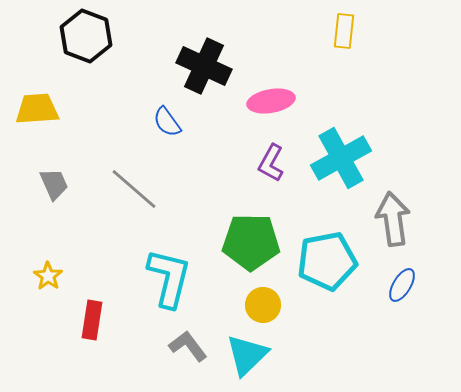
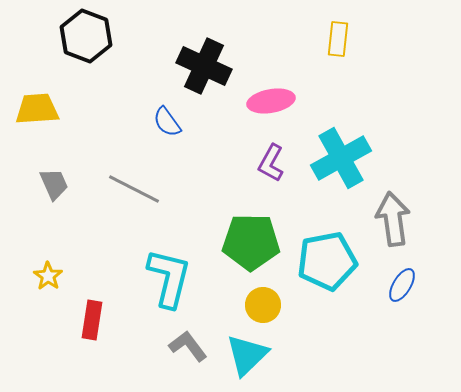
yellow rectangle: moved 6 px left, 8 px down
gray line: rotated 14 degrees counterclockwise
